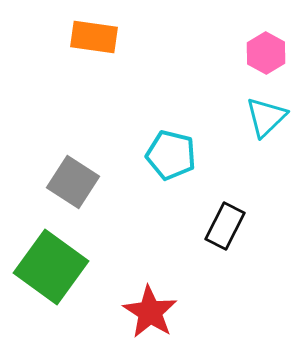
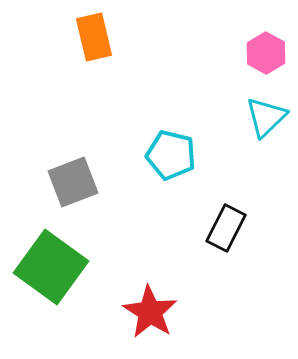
orange rectangle: rotated 69 degrees clockwise
gray square: rotated 36 degrees clockwise
black rectangle: moved 1 px right, 2 px down
